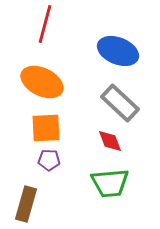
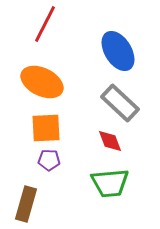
red line: rotated 12 degrees clockwise
blue ellipse: rotated 36 degrees clockwise
